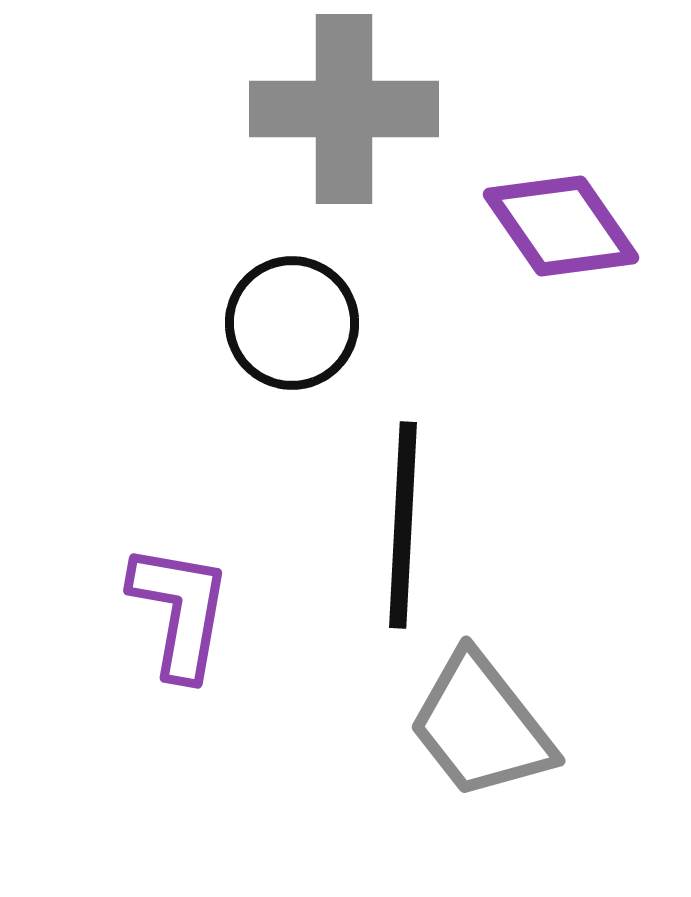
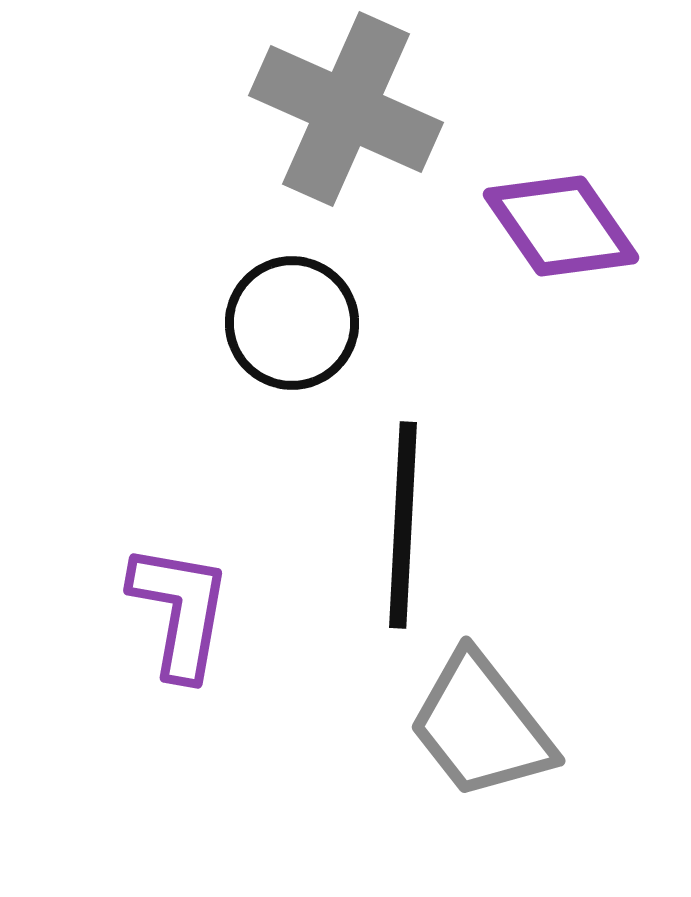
gray cross: moved 2 px right; rotated 24 degrees clockwise
